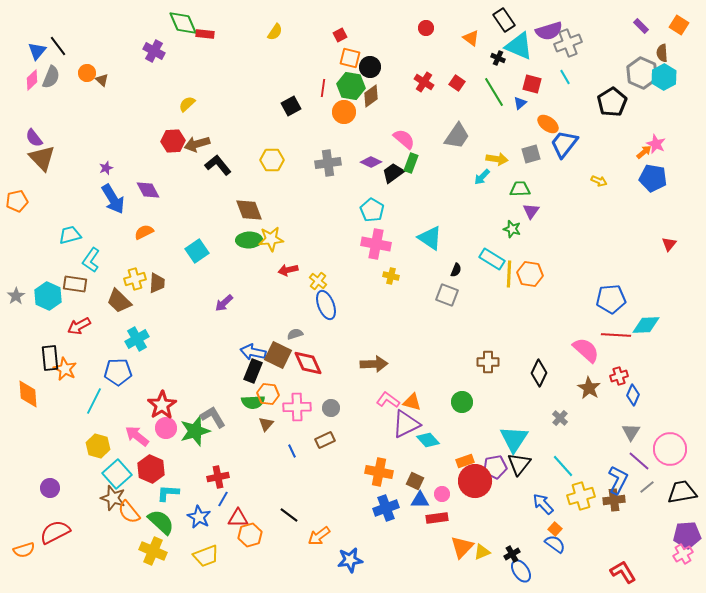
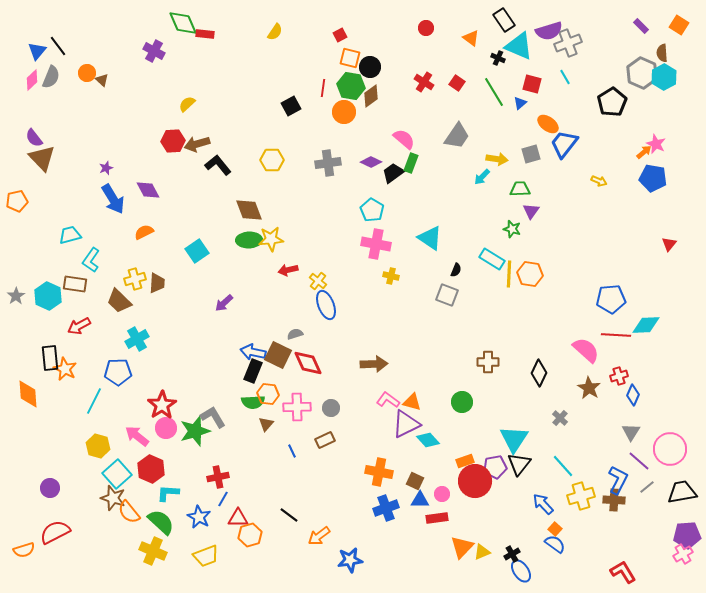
brown cross at (614, 500): rotated 10 degrees clockwise
